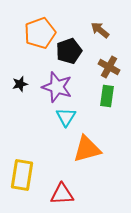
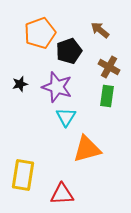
yellow rectangle: moved 1 px right
